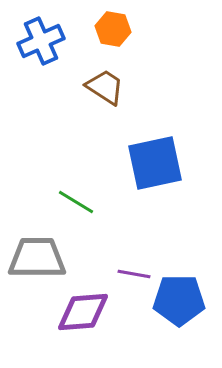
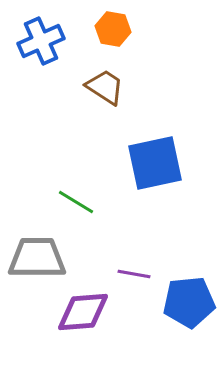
blue pentagon: moved 10 px right, 2 px down; rotated 6 degrees counterclockwise
